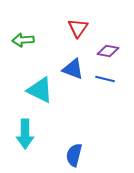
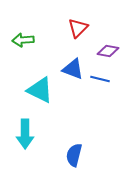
red triangle: rotated 10 degrees clockwise
blue line: moved 5 px left
